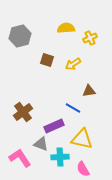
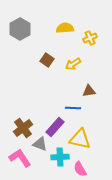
yellow semicircle: moved 1 px left
gray hexagon: moved 7 px up; rotated 15 degrees counterclockwise
brown square: rotated 16 degrees clockwise
blue line: rotated 28 degrees counterclockwise
brown cross: moved 16 px down
purple rectangle: moved 1 px right, 1 px down; rotated 24 degrees counterclockwise
yellow triangle: moved 2 px left
gray triangle: moved 1 px left
pink semicircle: moved 3 px left
